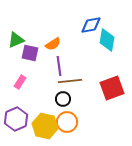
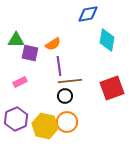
blue diamond: moved 3 px left, 11 px up
green triangle: rotated 24 degrees clockwise
pink rectangle: rotated 32 degrees clockwise
black circle: moved 2 px right, 3 px up
